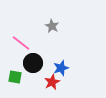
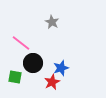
gray star: moved 4 px up
